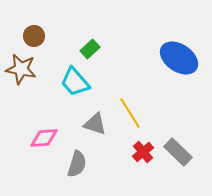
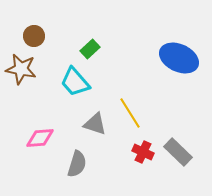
blue ellipse: rotated 9 degrees counterclockwise
pink diamond: moved 4 px left
red cross: rotated 25 degrees counterclockwise
